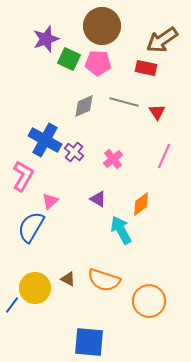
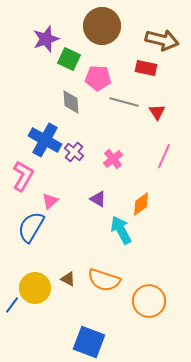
brown arrow: rotated 132 degrees counterclockwise
pink pentagon: moved 15 px down
gray diamond: moved 13 px left, 4 px up; rotated 70 degrees counterclockwise
blue square: rotated 16 degrees clockwise
